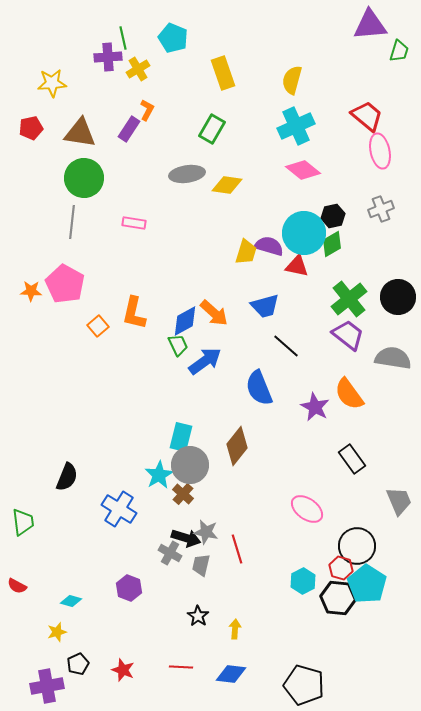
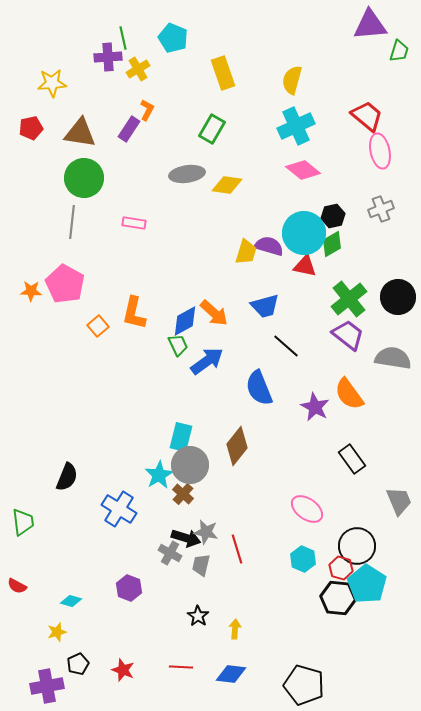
red triangle at (297, 266): moved 8 px right
blue arrow at (205, 361): moved 2 px right
cyan hexagon at (303, 581): moved 22 px up; rotated 10 degrees counterclockwise
